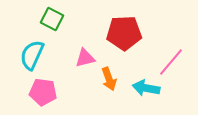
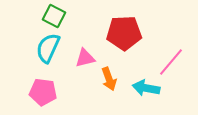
green square: moved 2 px right, 3 px up
cyan semicircle: moved 16 px right, 7 px up
